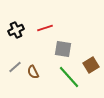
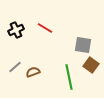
red line: rotated 49 degrees clockwise
gray square: moved 20 px right, 4 px up
brown square: rotated 21 degrees counterclockwise
brown semicircle: rotated 96 degrees clockwise
green line: rotated 30 degrees clockwise
